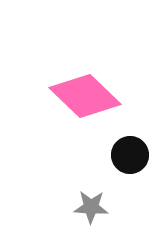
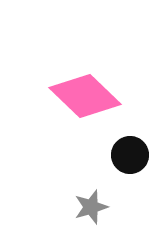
gray star: rotated 20 degrees counterclockwise
